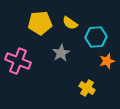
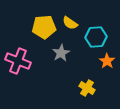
yellow pentagon: moved 4 px right, 4 px down
orange star: rotated 21 degrees counterclockwise
